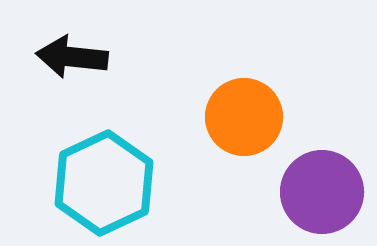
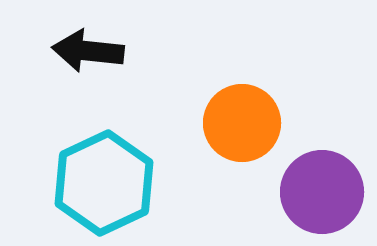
black arrow: moved 16 px right, 6 px up
orange circle: moved 2 px left, 6 px down
